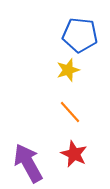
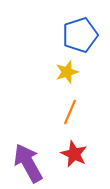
blue pentagon: rotated 24 degrees counterclockwise
yellow star: moved 1 px left, 2 px down
orange line: rotated 65 degrees clockwise
